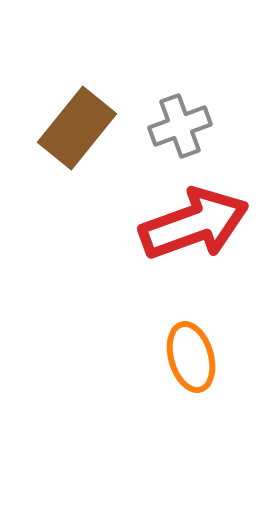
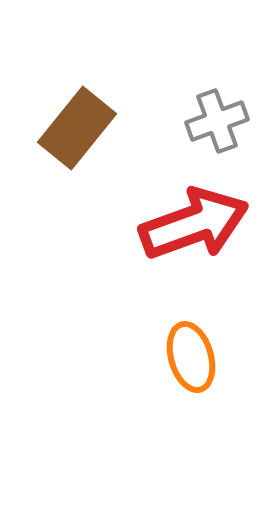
gray cross: moved 37 px right, 5 px up
